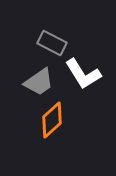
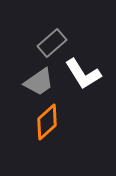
gray rectangle: rotated 68 degrees counterclockwise
orange diamond: moved 5 px left, 2 px down
